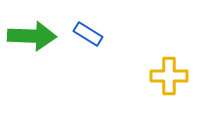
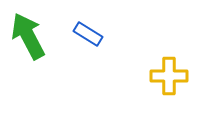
green arrow: moved 4 px left; rotated 120 degrees counterclockwise
